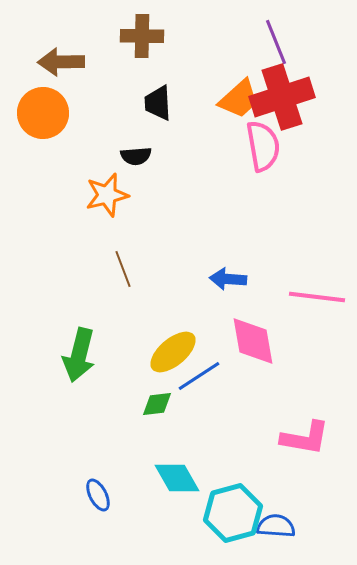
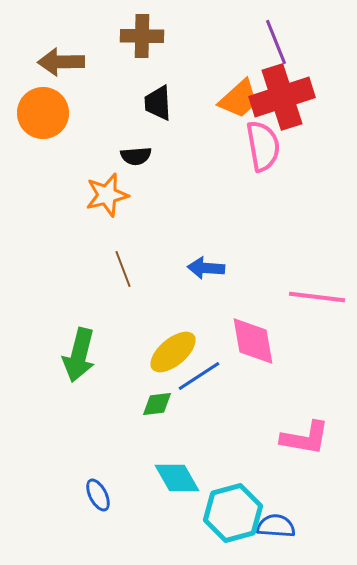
blue arrow: moved 22 px left, 11 px up
